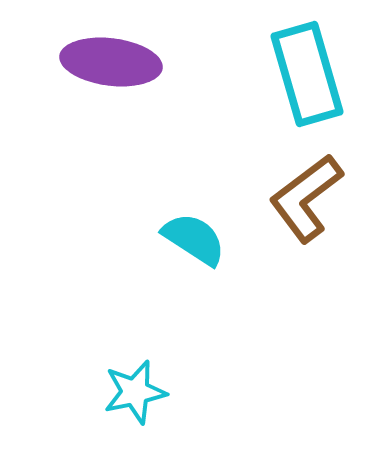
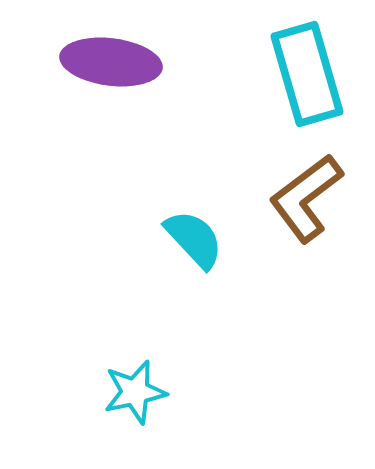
cyan semicircle: rotated 14 degrees clockwise
